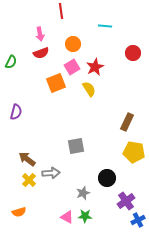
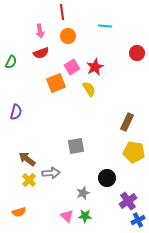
red line: moved 1 px right, 1 px down
pink arrow: moved 3 px up
orange circle: moved 5 px left, 8 px up
red circle: moved 4 px right
purple cross: moved 2 px right
pink triangle: moved 1 px up; rotated 16 degrees clockwise
